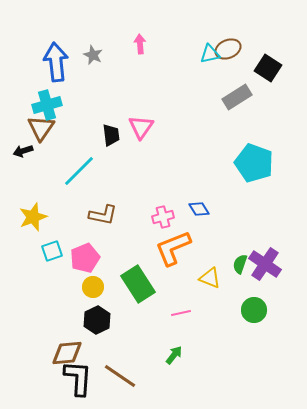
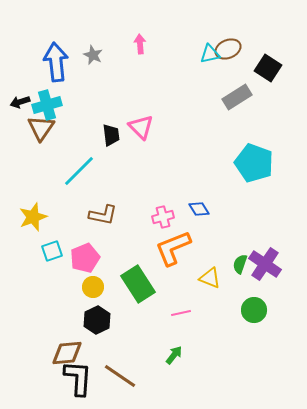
pink triangle: rotated 20 degrees counterclockwise
black arrow: moved 3 px left, 49 px up
